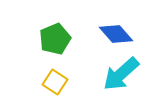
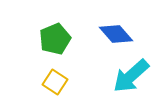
cyan arrow: moved 10 px right, 2 px down
